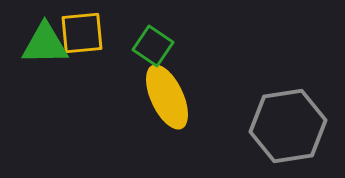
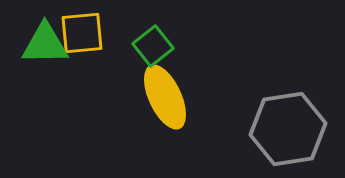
green square: rotated 18 degrees clockwise
yellow ellipse: moved 2 px left
gray hexagon: moved 3 px down
